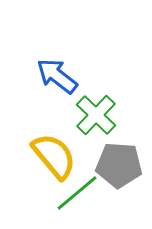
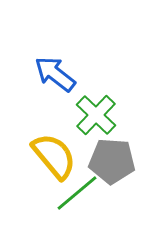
blue arrow: moved 2 px left, 2 px up
gray pentagon: moved 7 px left, 4 px up
